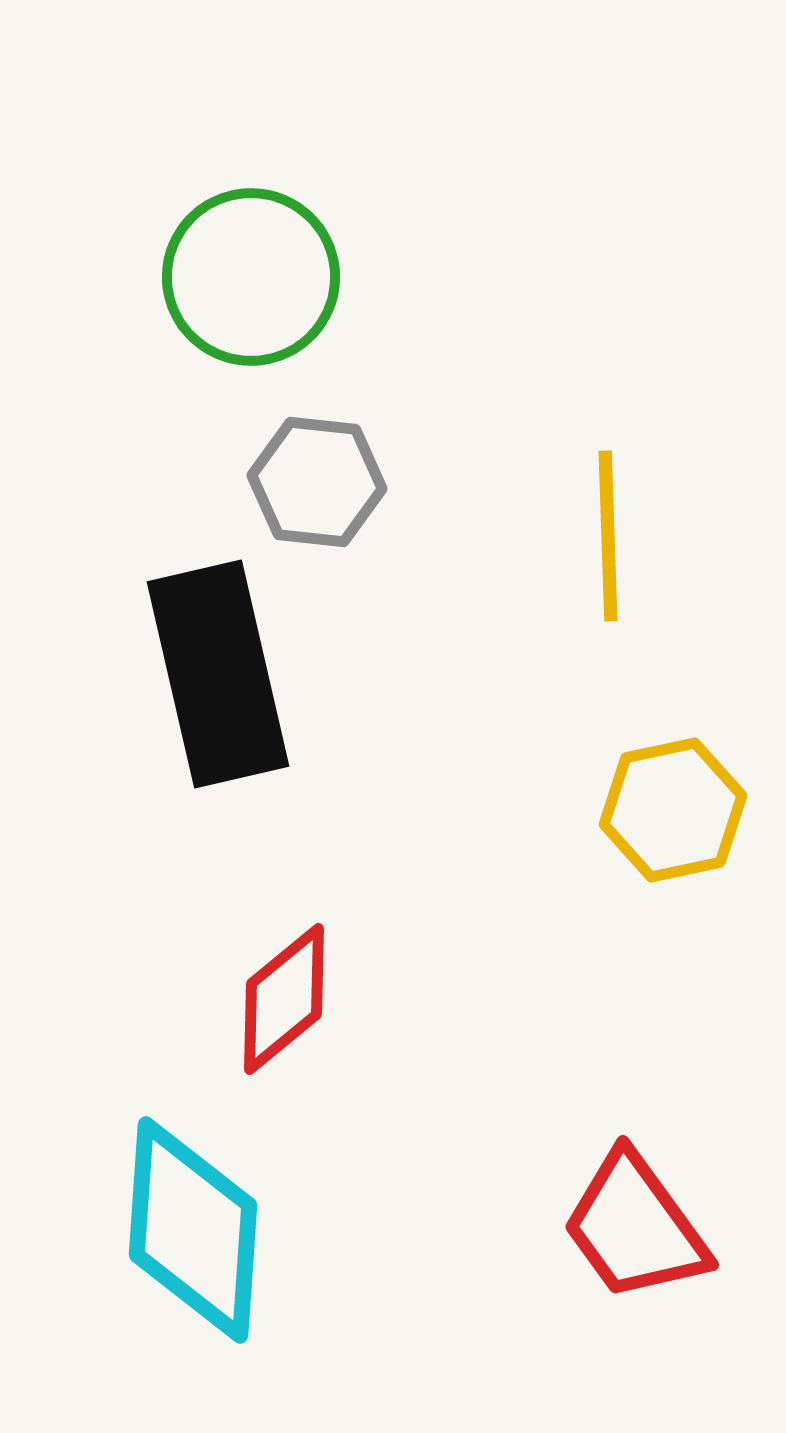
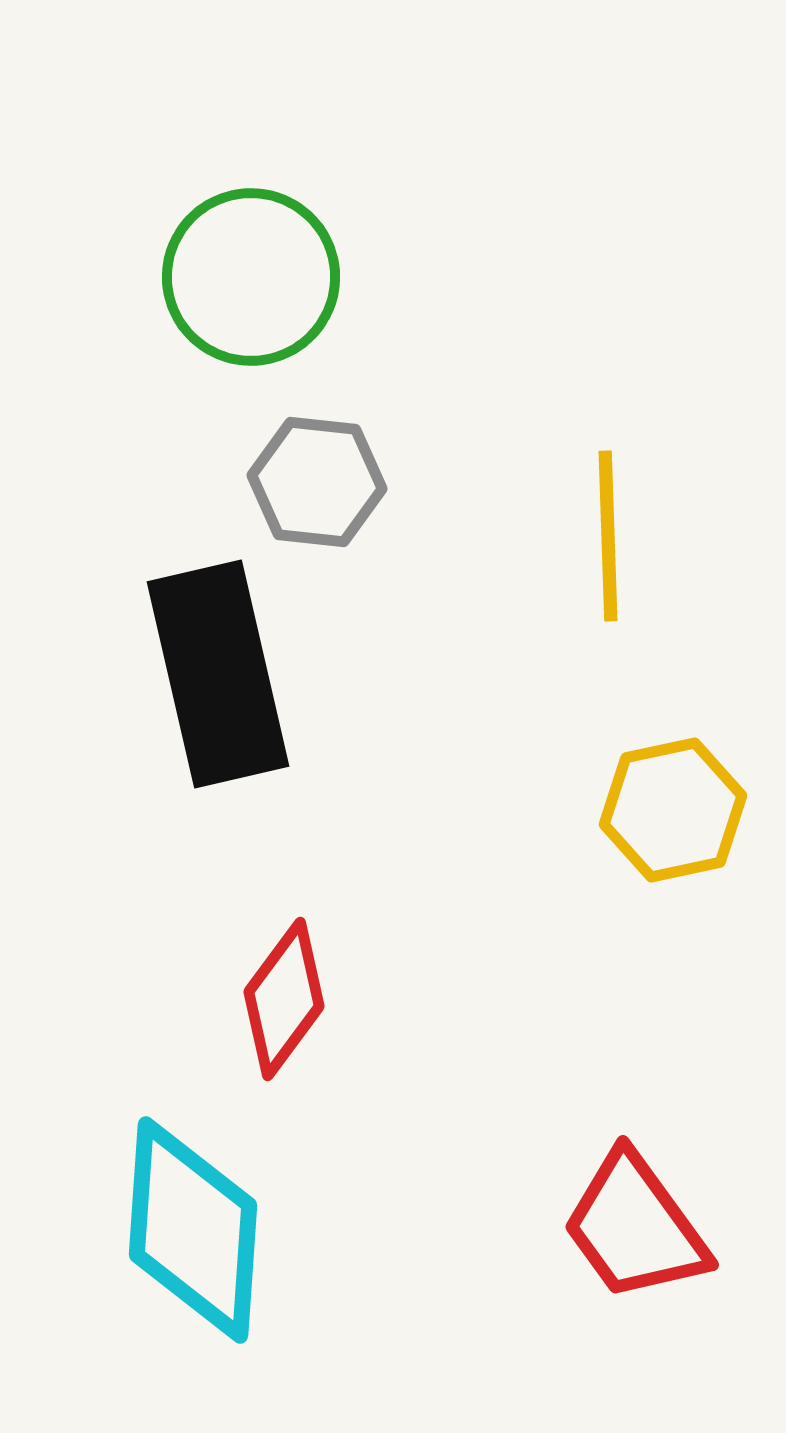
red diamond: rotated 14 degrees counterclockwise
